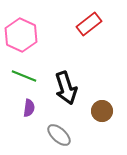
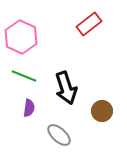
pink hexagon: moved 2 px down
